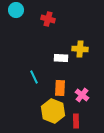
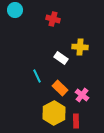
cyan circle: moved 1 px left
red cross: moved 5 px right
yellow cross: moved 2 px up
white rectangle: rotated 32 degrees clockwise
cyan line: moved 3 px right, 1 px up
orange rectangle: rotated 49 degrees counterclockwise
yellow hexagon: moved 1 px right, 2 px down; rotated 10 degrees clockwise
